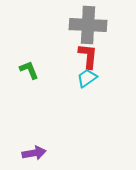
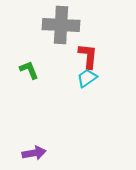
gray cross: moved 27 px left
